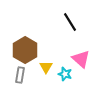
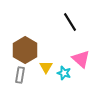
cyan star: moved 1 px left, 1 px up
